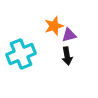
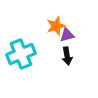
orange star: moved 2 px right
purple triangle: moved 2 px left
